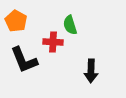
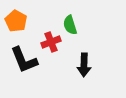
red cross: moved 2 px left; rotated 24 degrees counterclockwise
black arrow: moved 7 px left, 6 px up
